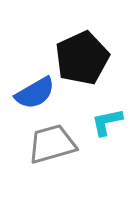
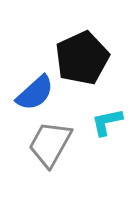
blue semicircle: rotated 12 degrees counterclockwise
gray trapezoid: moved 2 px left; rotated 45 degrees counterclockwise
